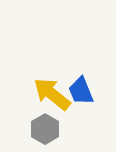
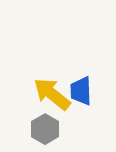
blue trapezoid: rotated 20 degrees clockwise
